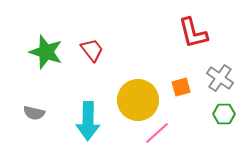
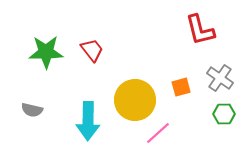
red L-shape: moved 7 px right, 3 px up
green star: rotated 20 degrees counterclockwise
yellow circle: moved 3 px left
gray semicircle: moved 2 px left, 3 px up
pink line: moved 1 px right
